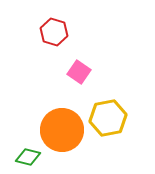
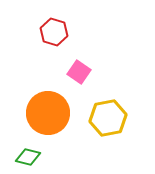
orange circle: moved 14 px left, 17 px up
